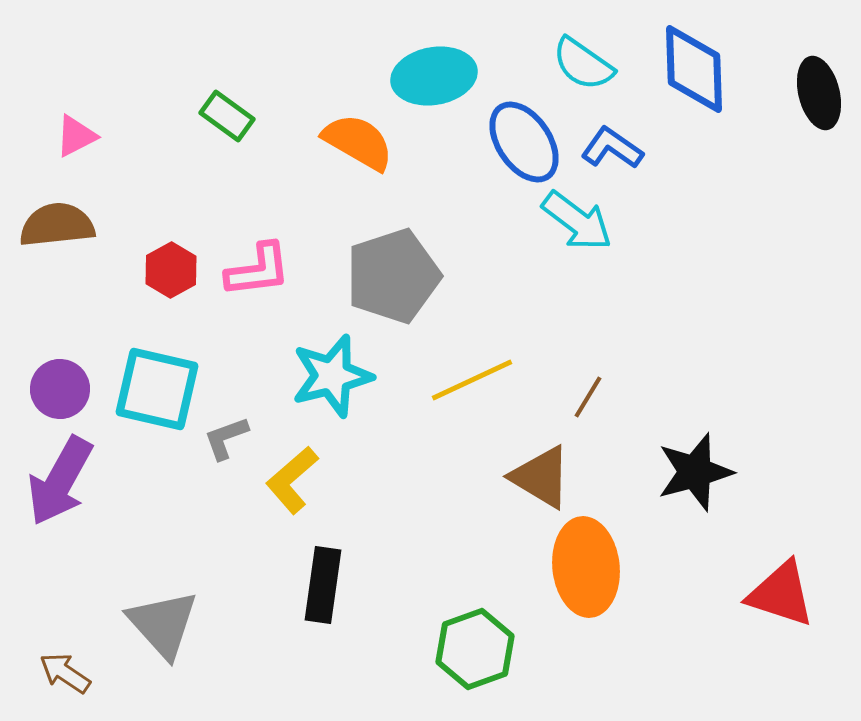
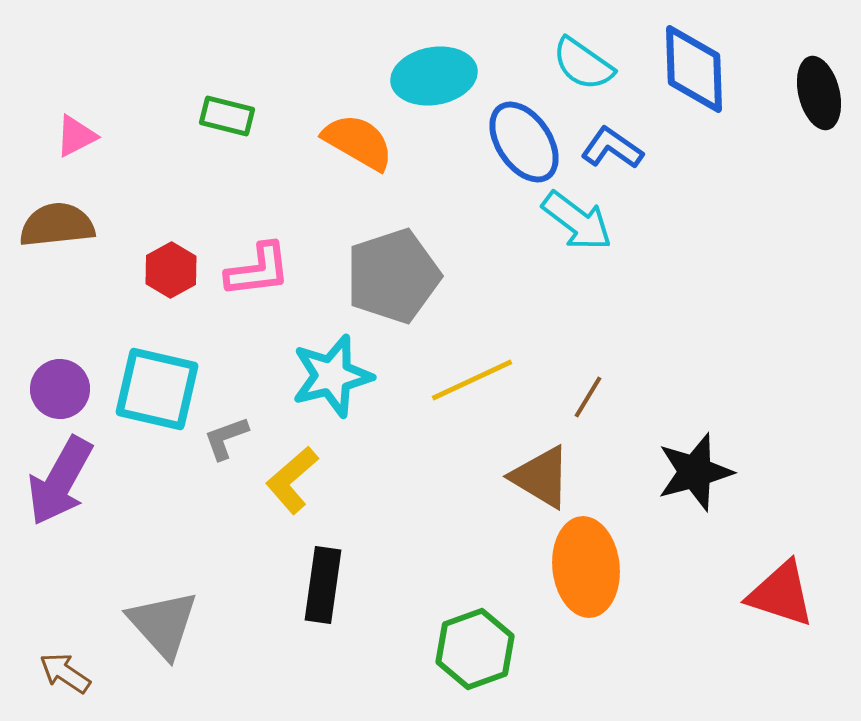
green rectangle: rotated 22 degrees counterclockwise
